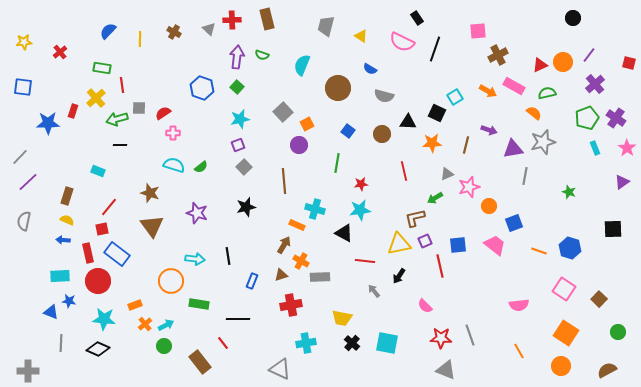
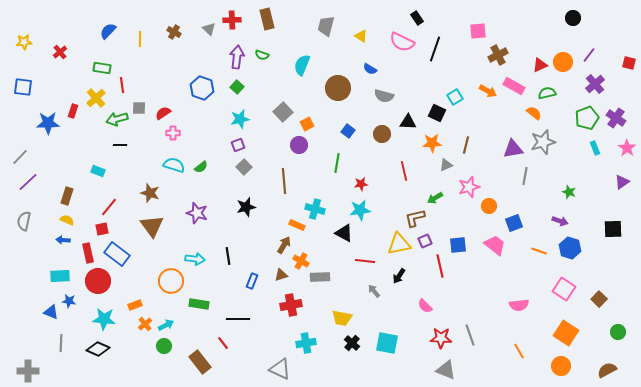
purple arrow at (489, 130): moved 71 px right, 91 px down
gray triangle at (447, 174): moved 1 px left, 9 px up
